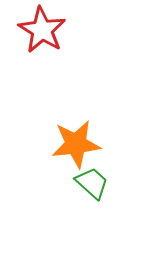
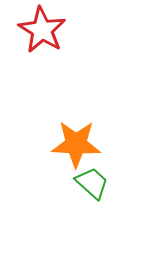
orange star: rotated 9 degrees clockwise
